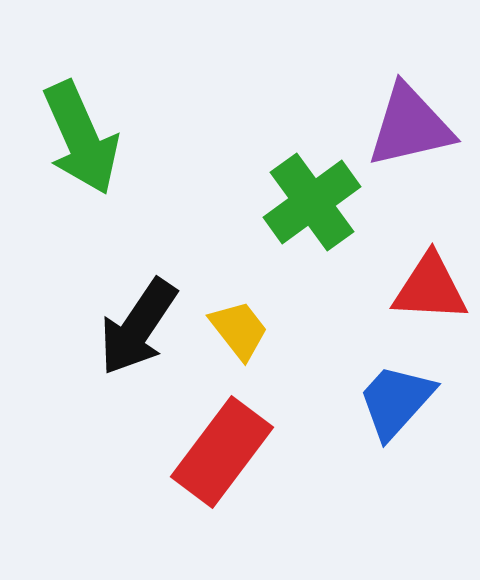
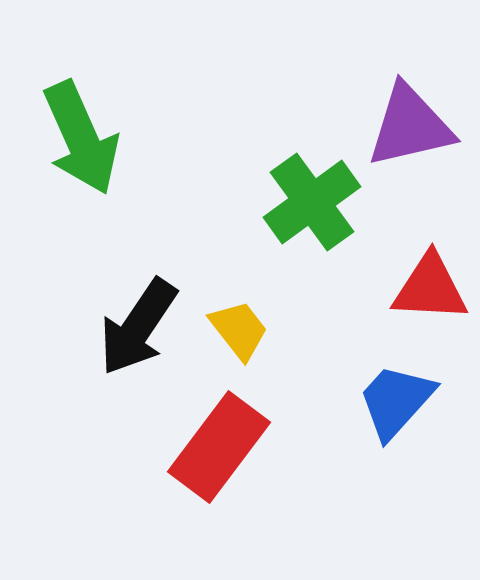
red rectangle: moved 3 px left, 5 px up
